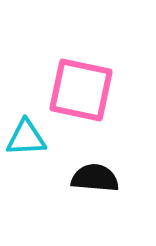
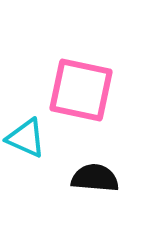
cyan triangle: rotated 27 degrees clockwise
